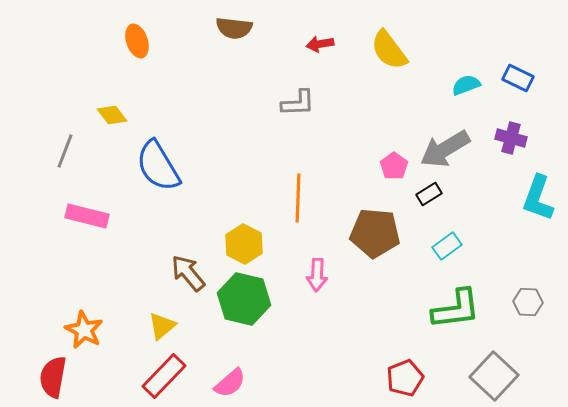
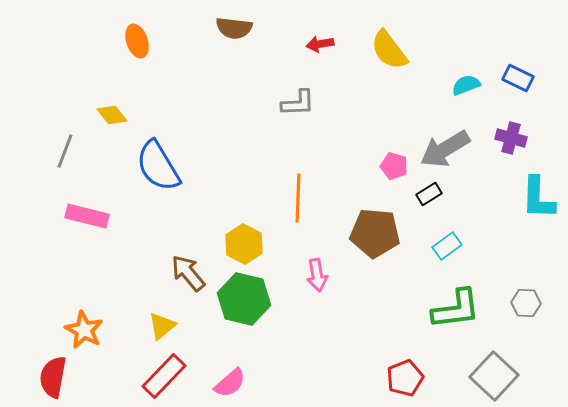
pink pentagon: rotated 20 degrees counterclockwise
cyan L-shape: rotated 18 degrees counterclockwise
pink arrow: rotated 12 degrees counterclockwise
gray hexagon: moved 2 px left, 1 px down
